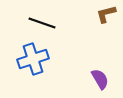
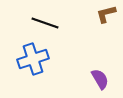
black line: moved 3 px right
